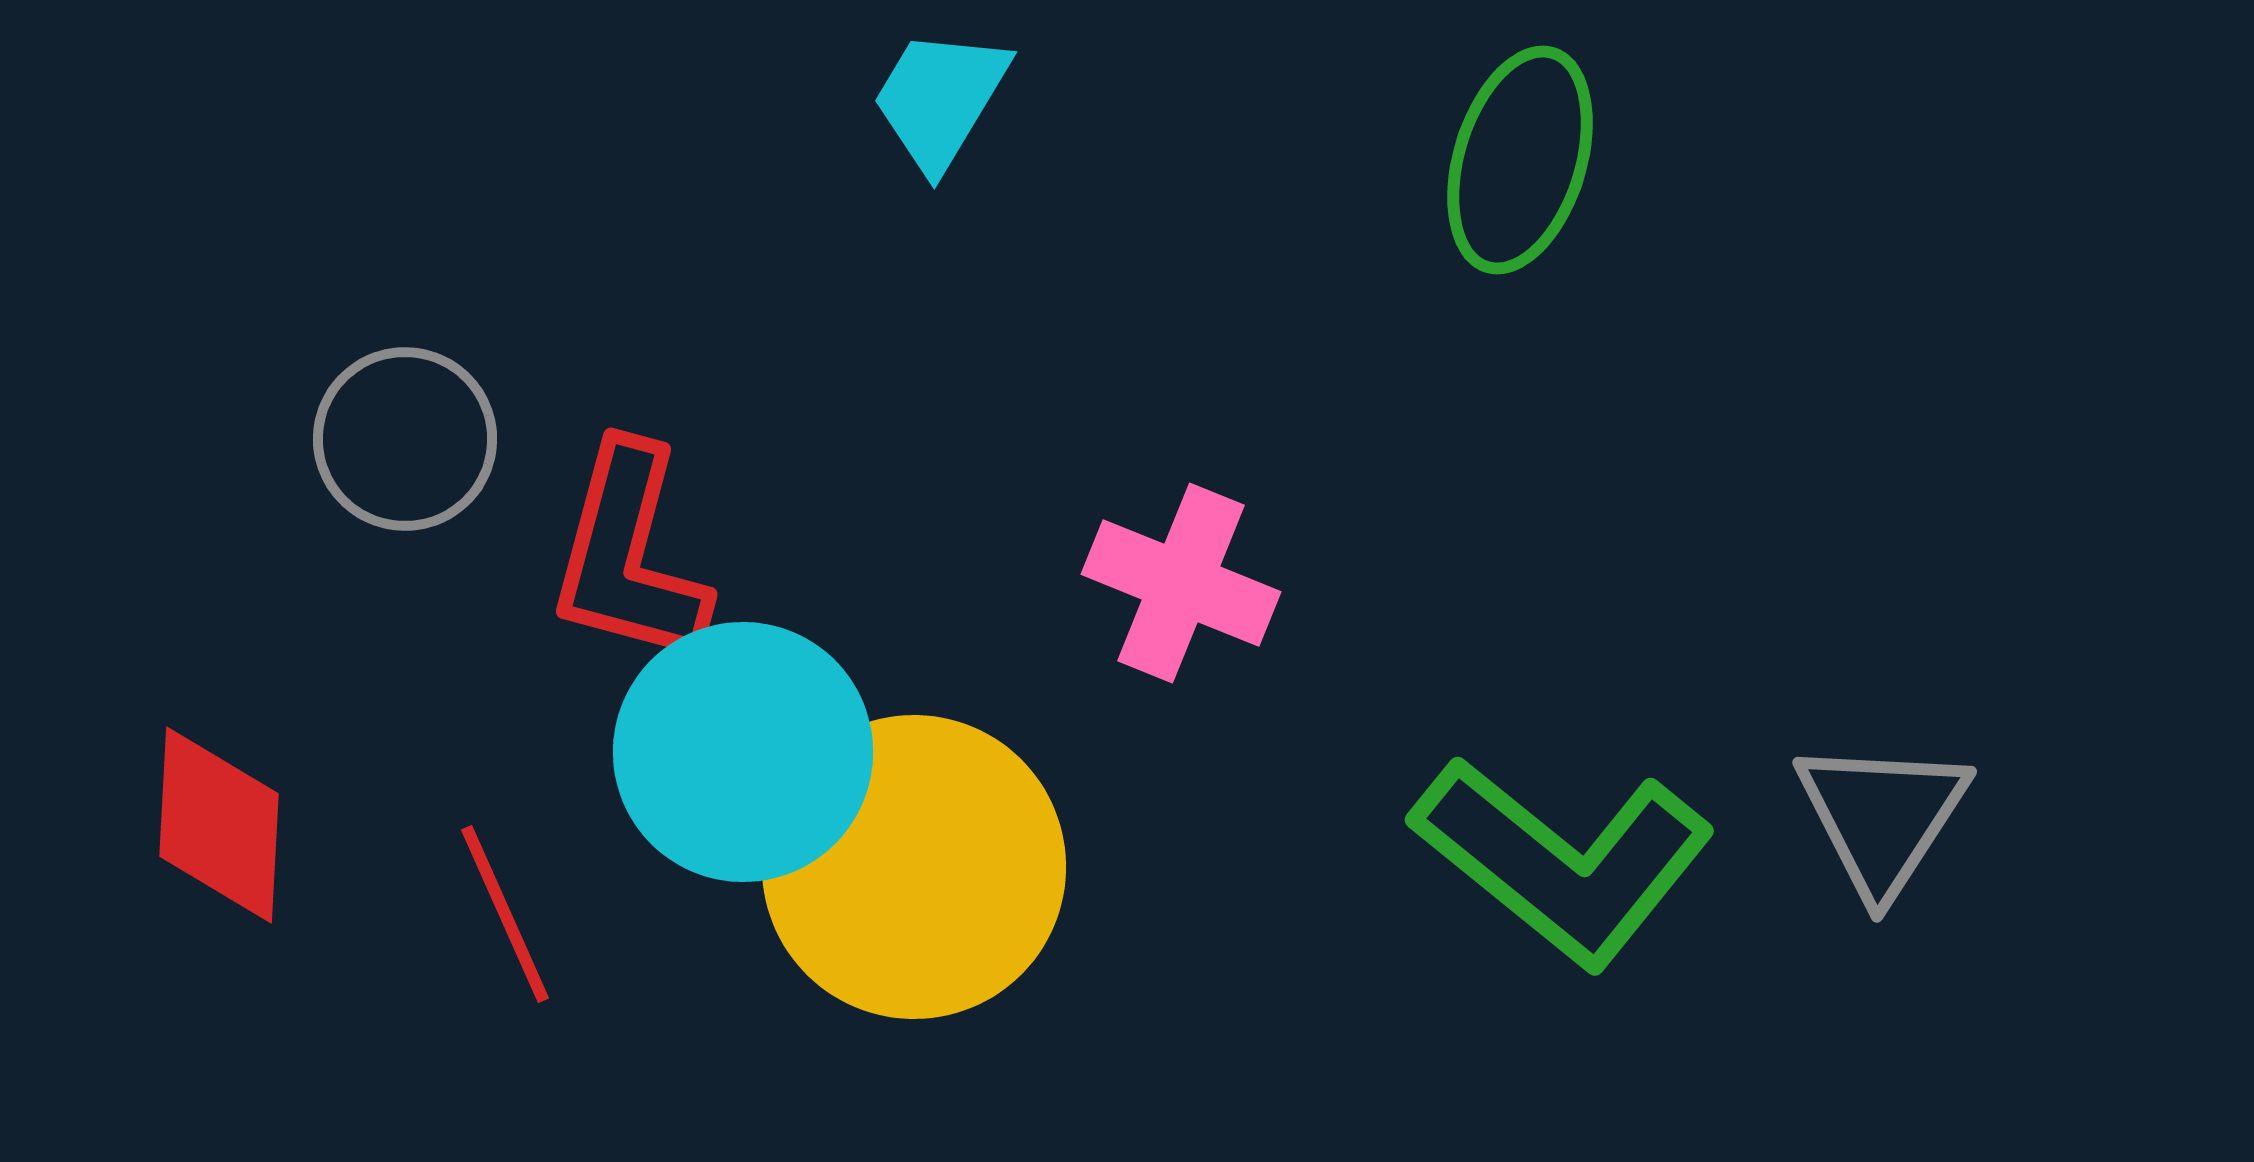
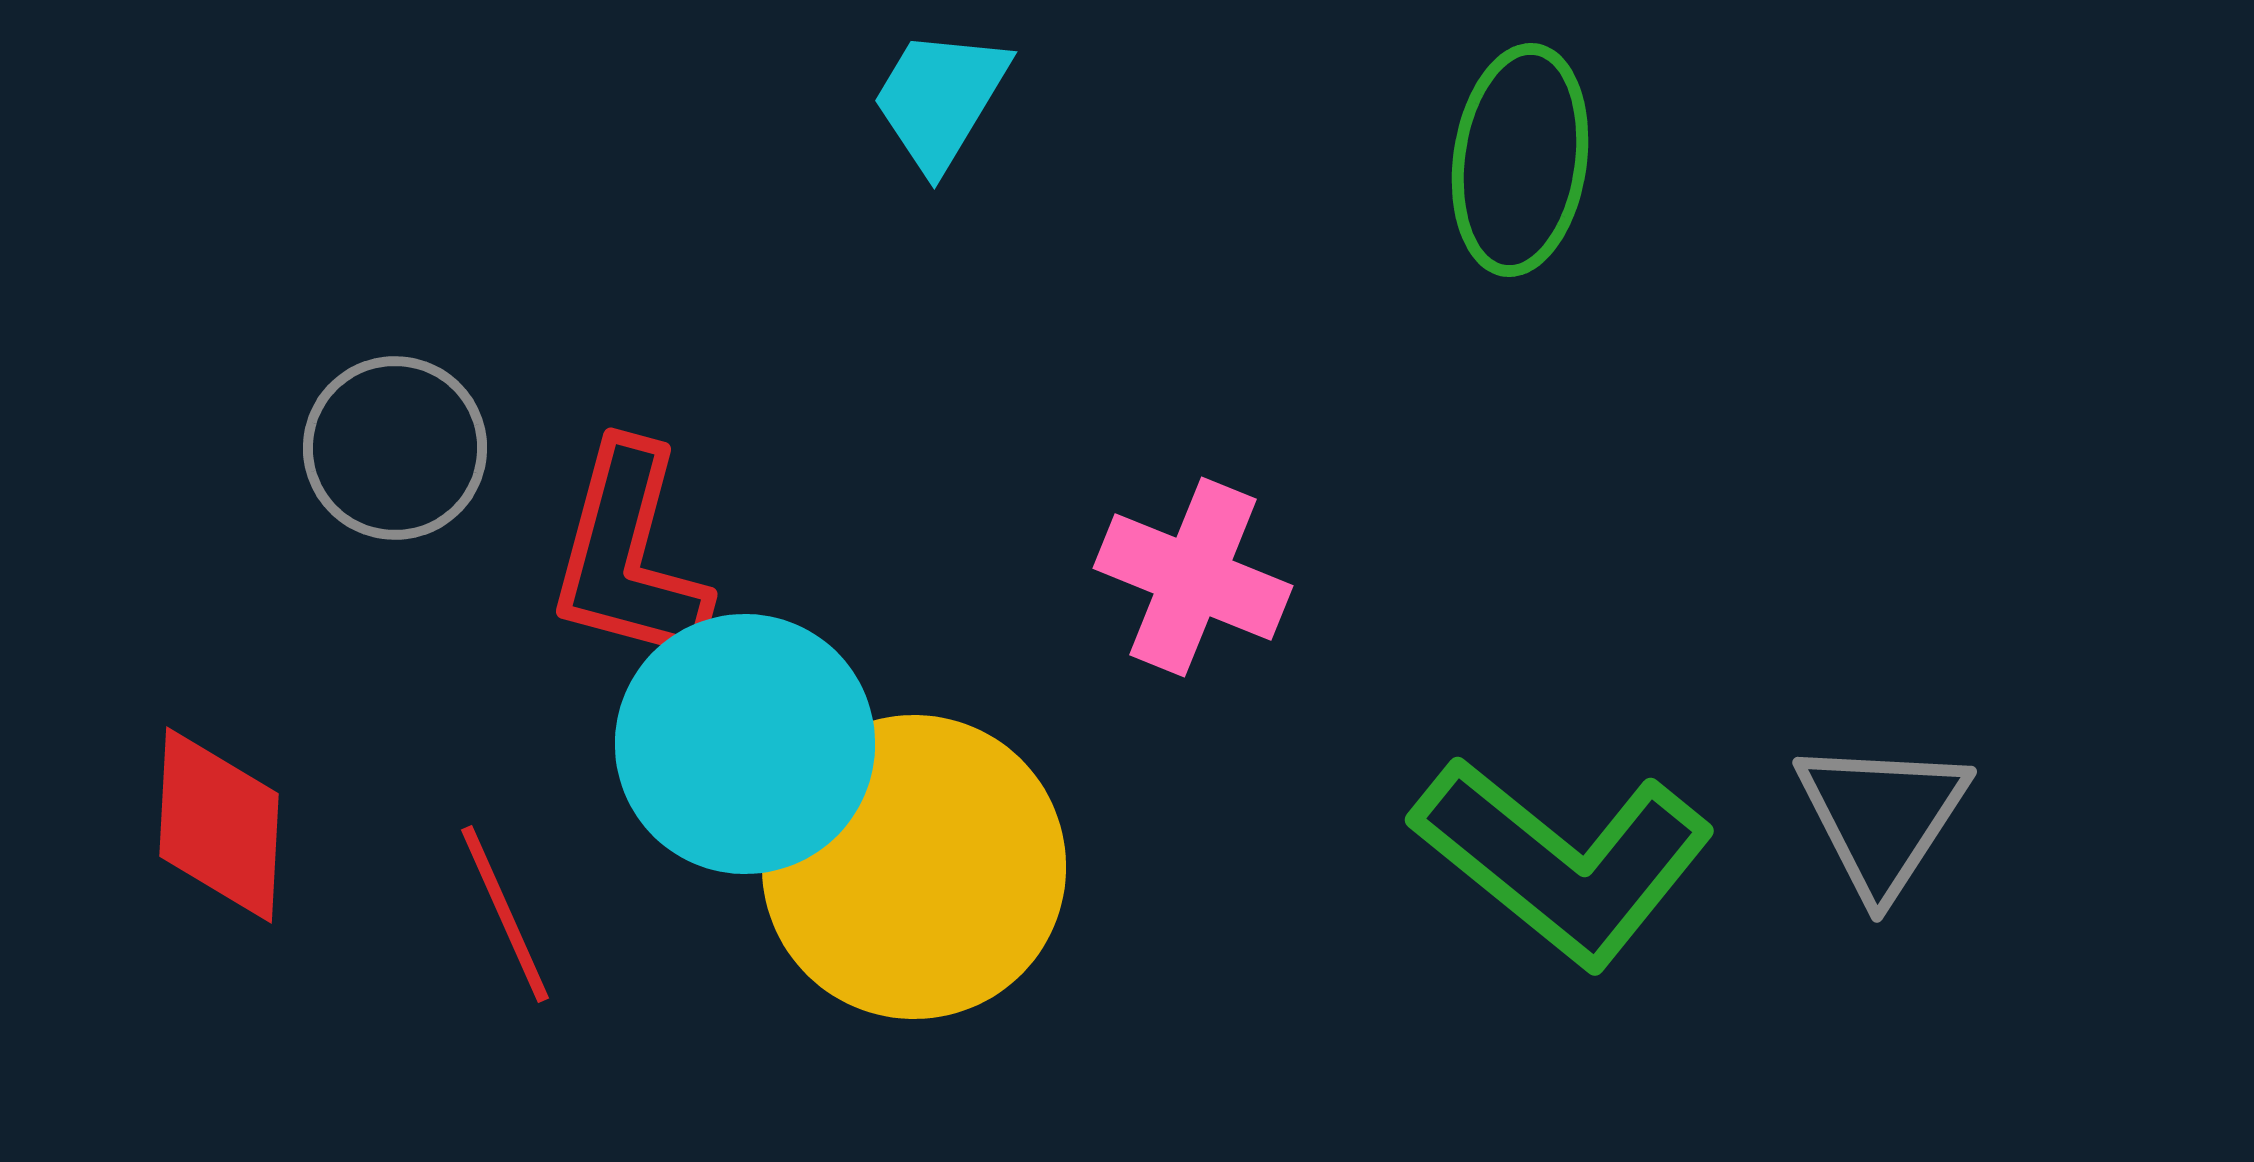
green ellipse: rotated 9 degrees counterclockwise
gray circle: moved 10 px left, 9 px down
pink cross: moved 12 px right, 6 px up
cyan circle: moved 2 px right, 8 px up
